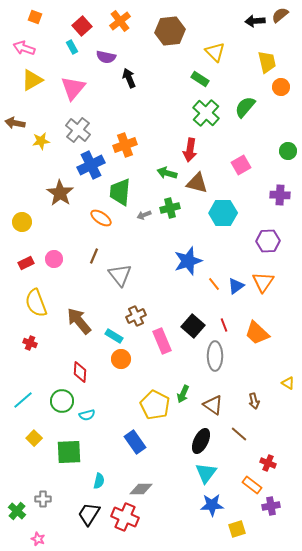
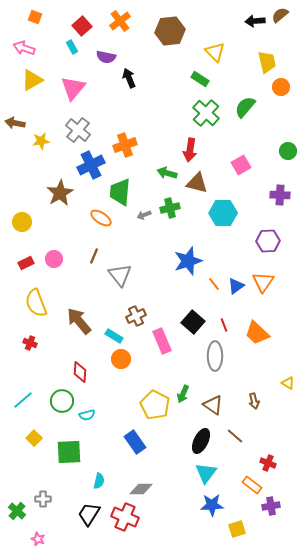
brown star at (60, 193): rotated 8 degrees clockwise
black square at (193, 326): moved 4 px up
brown line at (239, 434): moved 4 px left, 2 px down
